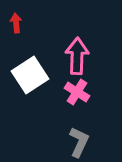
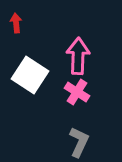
pink arrow: moved 1 px right
white square: rotated 24 degrees counterclockwise
